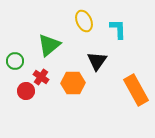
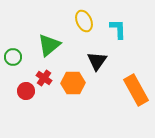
green circle: moved 2 px left, 4 px up
red cross: moved 3 px right, 1 px down
